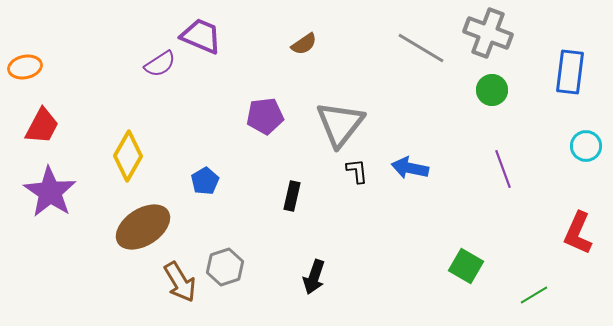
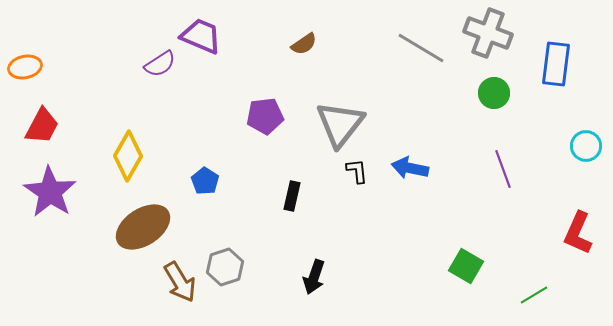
blue rectangle: moved 14 px left, 8 px up
green circle: moved 2 px right, 3 px down
blue pentagon: rotated 8 degrees counterclockwise
